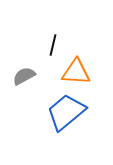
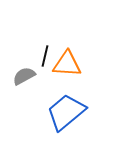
black line: moved 8 px left, 11 px down
orange triangle: moved 9 px left, 8 px up
